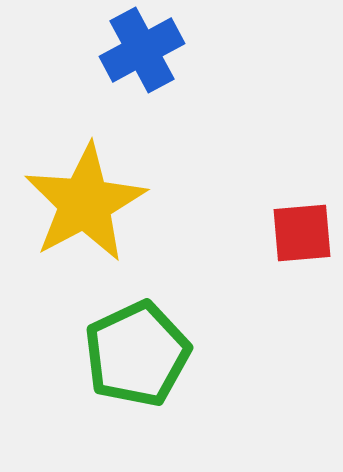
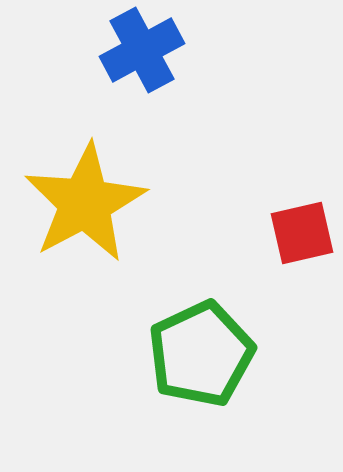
red square: rotated 8 degrees counterclockwise
green pentagon: moved 64 px right
